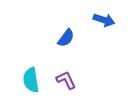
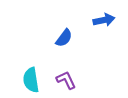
blue arrow: rotated 30 degrees counterclockwise
blue semicircle: moved 2 px left
